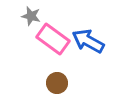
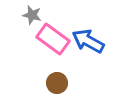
gray star: moved 1 px right, 1 px up
